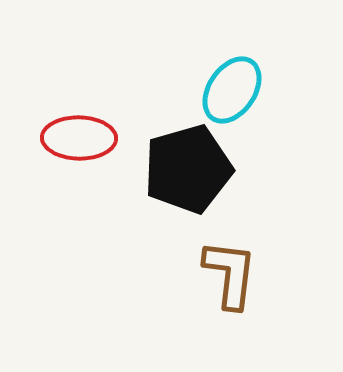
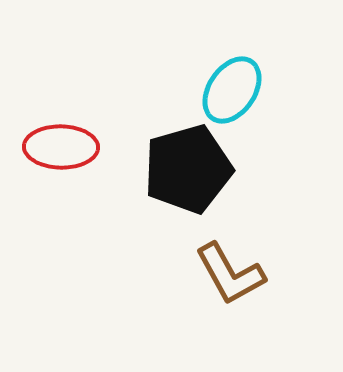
red ellipse: moved 18 px left, 9 px down
brown L-shape: rotated 144 degrees clockwise
